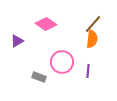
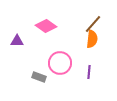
pink diamond: moved 2 px down
purple triangle: rotated 32 degrees clockwise
pink circle: moved 2 px left, 1 px down
purple line: moved 1 px right, 1 px down
